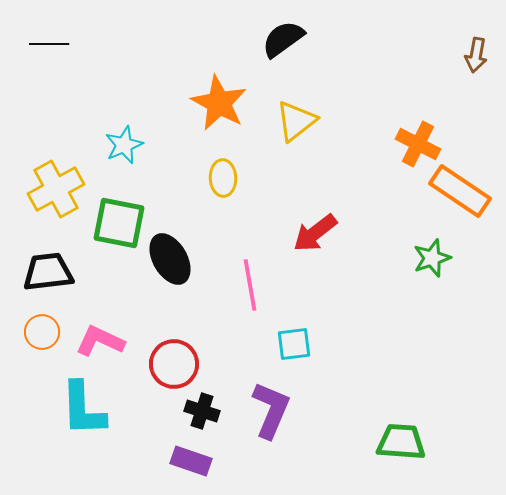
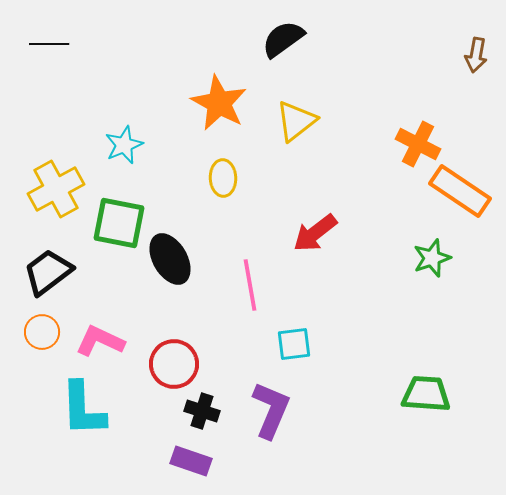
black trapezoid: rotated 30 degrees counterclockwise
green trapezoid: moved 25 px right, 48 px up
